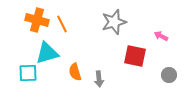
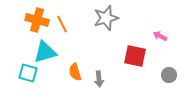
gray star: moved 8 px left, 4 px up
pink arrow: moved 1 px left
cyan triangle: moved 2 px left, 1 px up
cyan square: rotated 18 degrees clockwise
